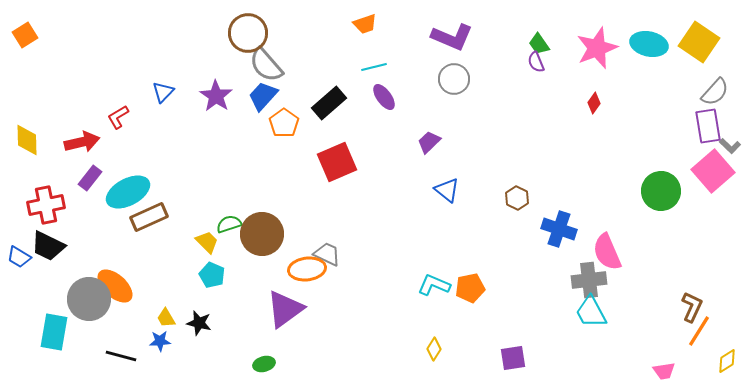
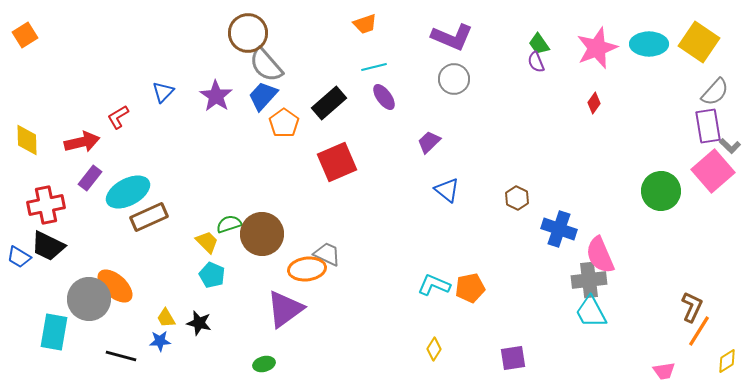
cyan ellipse at (649, 44): rotated 12 degrees counterclockwise
pink semicircle at (607, 252): moved 7 px left, 3 px down
